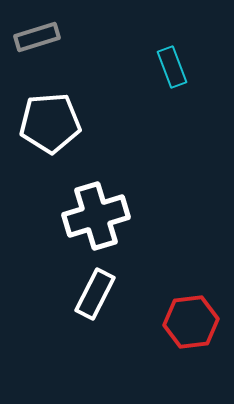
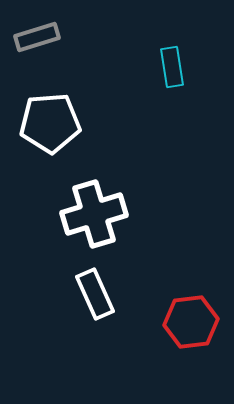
cyan rectangle: rotated 12 degrees clockwise
white cross: moved 2 px left, 2 px up
white rectangle: rotated 51 degrees counterclockwise
